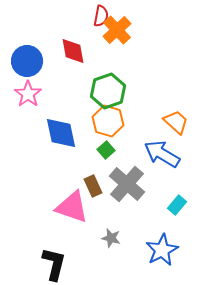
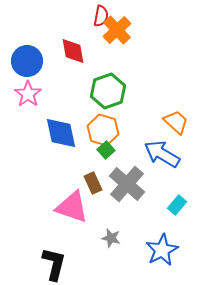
orange hexagon: moved 5 px left, 9 px down
brown rectangle: moved 3 px up
